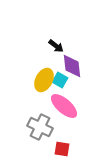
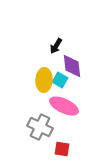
black arrow: rotated 84 degrees clockwise
yellow ellipse: rotated 25 degrees counterclockwise
pink ellipse: rotated 16 degrees counterclockwise
